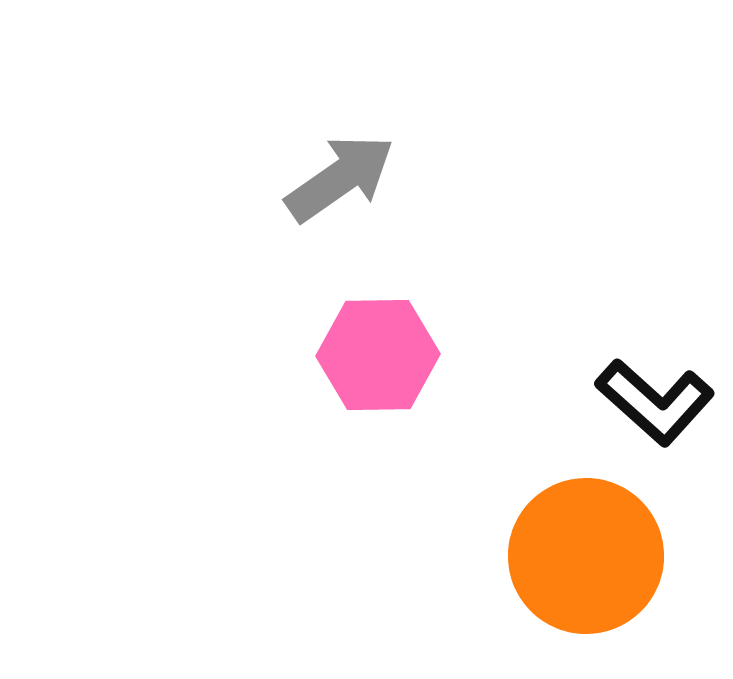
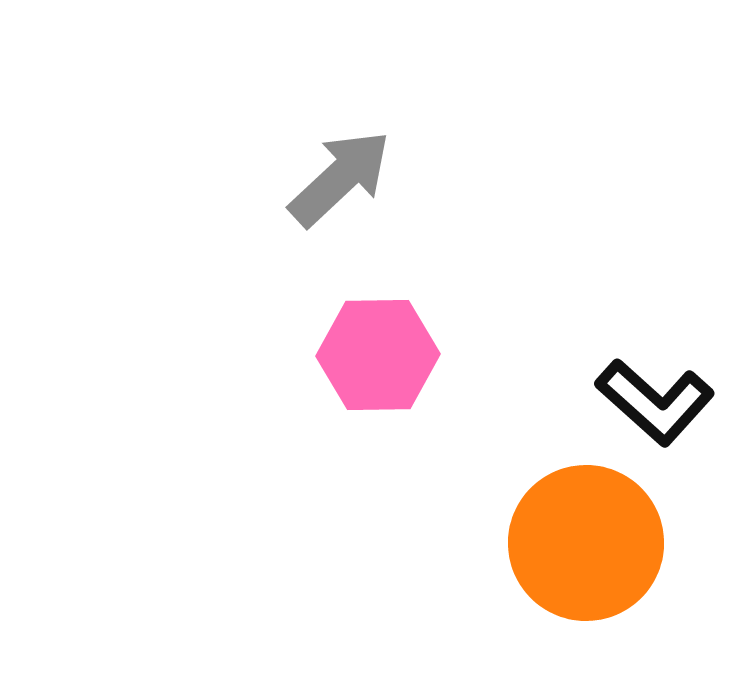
gray arrow: rotated 8 degrees counterclockwise
orange circle: moved 13 px up
